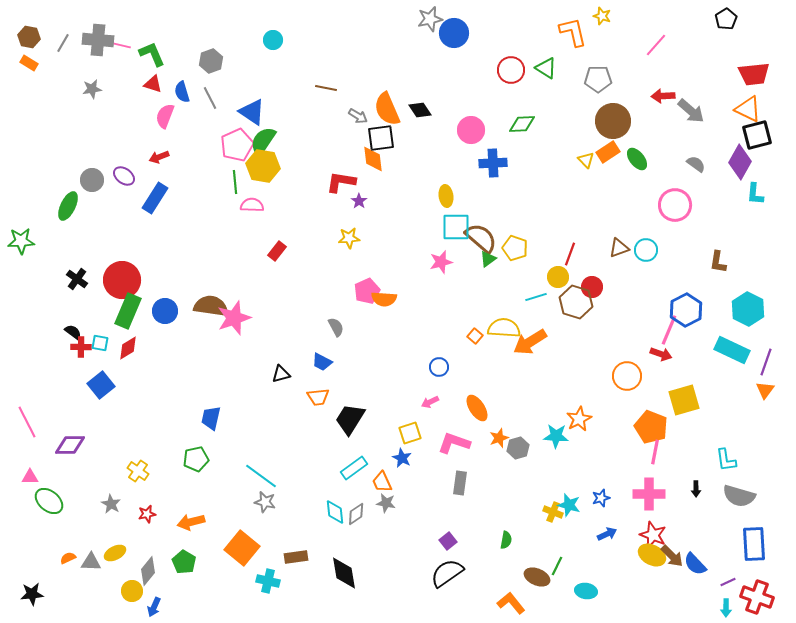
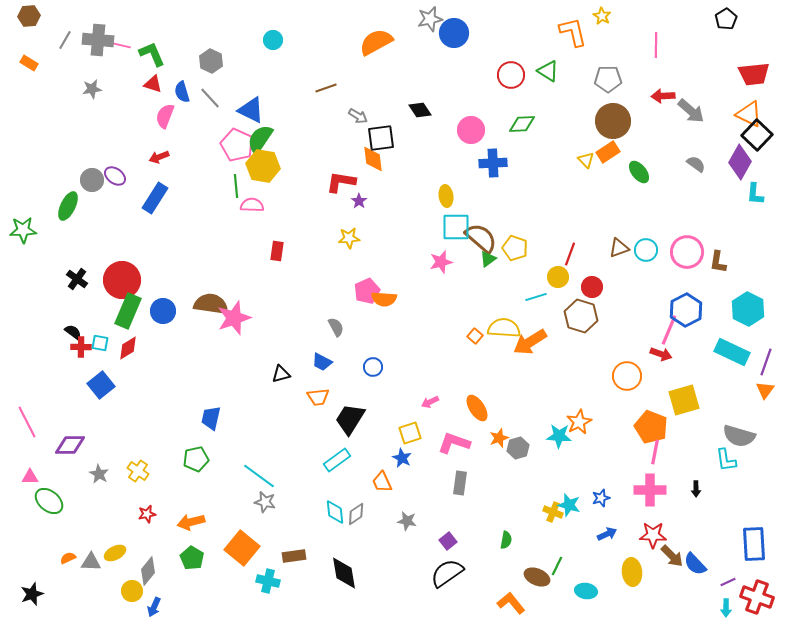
yellow star at (602, 16): rotated 12 degrees clockwise
brown hexagon at (29, 37): moved 21 px up; rotated 15 degrees counterclockwise
gray line at (63, 43): moved 2 px right, 3 px up
pink line at (656, 45): rotated 40 degrees counterclockwise
gray hexagon at (211, 61): rotated 15 degrees counterclockwise
green triangle at (546, 68): moved 2 px right, 3 px down
red circle at (511, 70): moved 5 px down
gray pentagon at (598, 79): moved 10 px right
brown line at (326, 88): rotated 30 degrees counterclockwise
gray line at (210, 98): rotated 15 degrees counterclockwise
orange semicircle at (387, 109): moved 11 px left, 67 px up; rotated 84 degrees clockwise
orange triangle at (748, 109): moved 1 px right, 5 px down
blue triangle at (252, 112): moved 1 px left, 2 px up; rotated 8 degrees counterclockwise
black square at (757, 135): rotated 32 degrees counterclockwise
green semicircle at (263, 141): moved 3 px left, 2 px up
pink pentagon at (237, 145): rotated 24 degrees counterclockwise
green ellipse at (637, 159): moved 2 px right, 13 px down
purple ellipse at (124, 176): moved 9 px left
green line at (235, 182): moved 1 px right, 4 px down
pink circle at (675, 205): moved 12 px right, 47 px down
green star at (21, 241): moved 2 px right, 11 px up
red rectangle at (277, 251): rotated 30 degrees counterclockwise
brown hexagon at (576, 302): moved 5 px right, 14 px down
brown semicircle at (211, 306): moved 2 px up
blue circle at (165, 311): moved 2 px left
cyan rectangle at (732, 350): moved 2 px down
blue circle at (439, 367): moved 66 px left
orange star at (579, 419): moved 3 px down
cyan star at (556, 436): moved 3 px right
cyan rectangle at (354, 468): moved 17 px left, 8 px up
cyan line at (261, 476): moved 2 px left
pink cross at (649, 494): moved 1 px right, 4 px up
gray semicircle at (739, 496): moved 60 px up
gray star at (386, 503): moved 21 px right, 18 px down
gray star at (111, 504): moved 12 px left, 30 px up
red star at (653, 535): rotated 20 degrees counterclockwise
yellow ellipse at (652, 555): moved 20 px left, 17 px down; rotated 56 degrees clockwise
brown rectangle at (296, 557): moved 2 px left, 1 px up
green pentagon at (184, 562): moved 8 px right, 4 px up
black star at (32, 594): rotated 15 degrees counterclockwise
